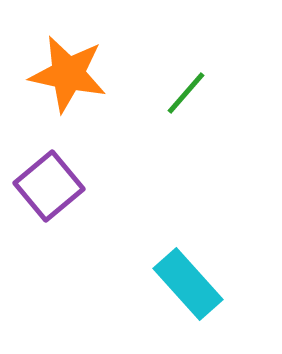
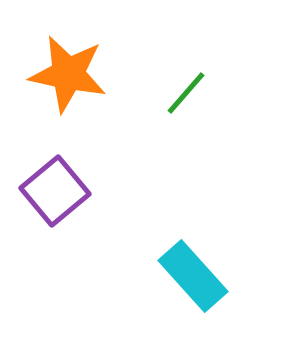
purple square: moved 6 px right, 5 px down
cyan rectangle: moved 5 px right, 8 px up
